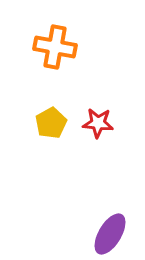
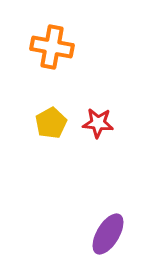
orange cross: moved 3 px left
purple ellipse: moved 2 px left
